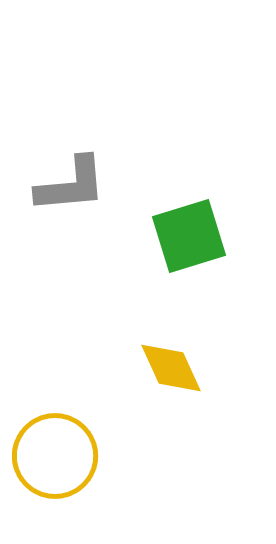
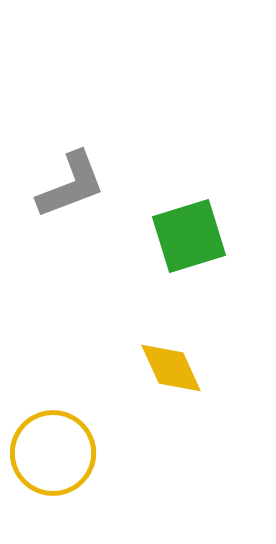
gray L-shape: rotated 16 degrees counterclockwise
yellow circle: moved 2 px left, 3 px up
